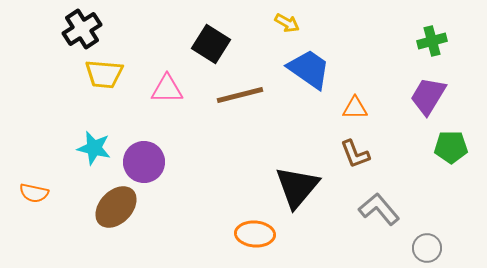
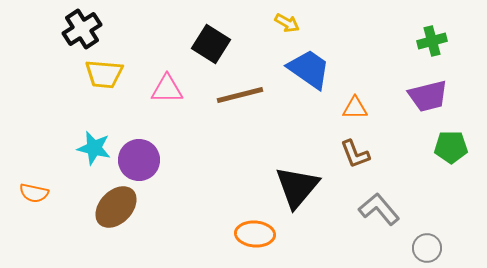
purple trapezoid: rotated 135 degrees counterclockwise
purple circle: moved 5 px left, 2 px up
